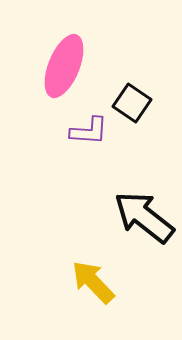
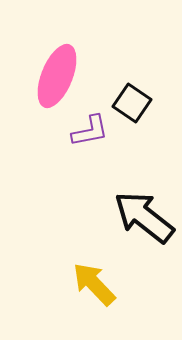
pink ellipse: moved 7 px left, 10 px down
purple L-shape: moved 1 px right; rotated 15 degrees counterclockwise
yellow arrow: moved 1 px right, 2 px down
